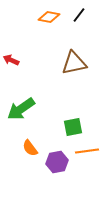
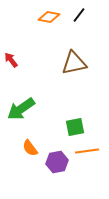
red arrow: rotated 28 degrees clockwise
green square: moved 2 px right
